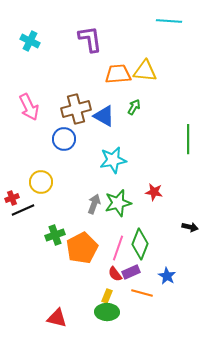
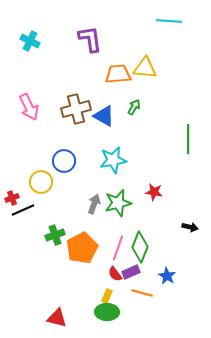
yellow triangle: moved 3 px up
blue circle: moved 22 px down
green diamond: moved 3 px down
